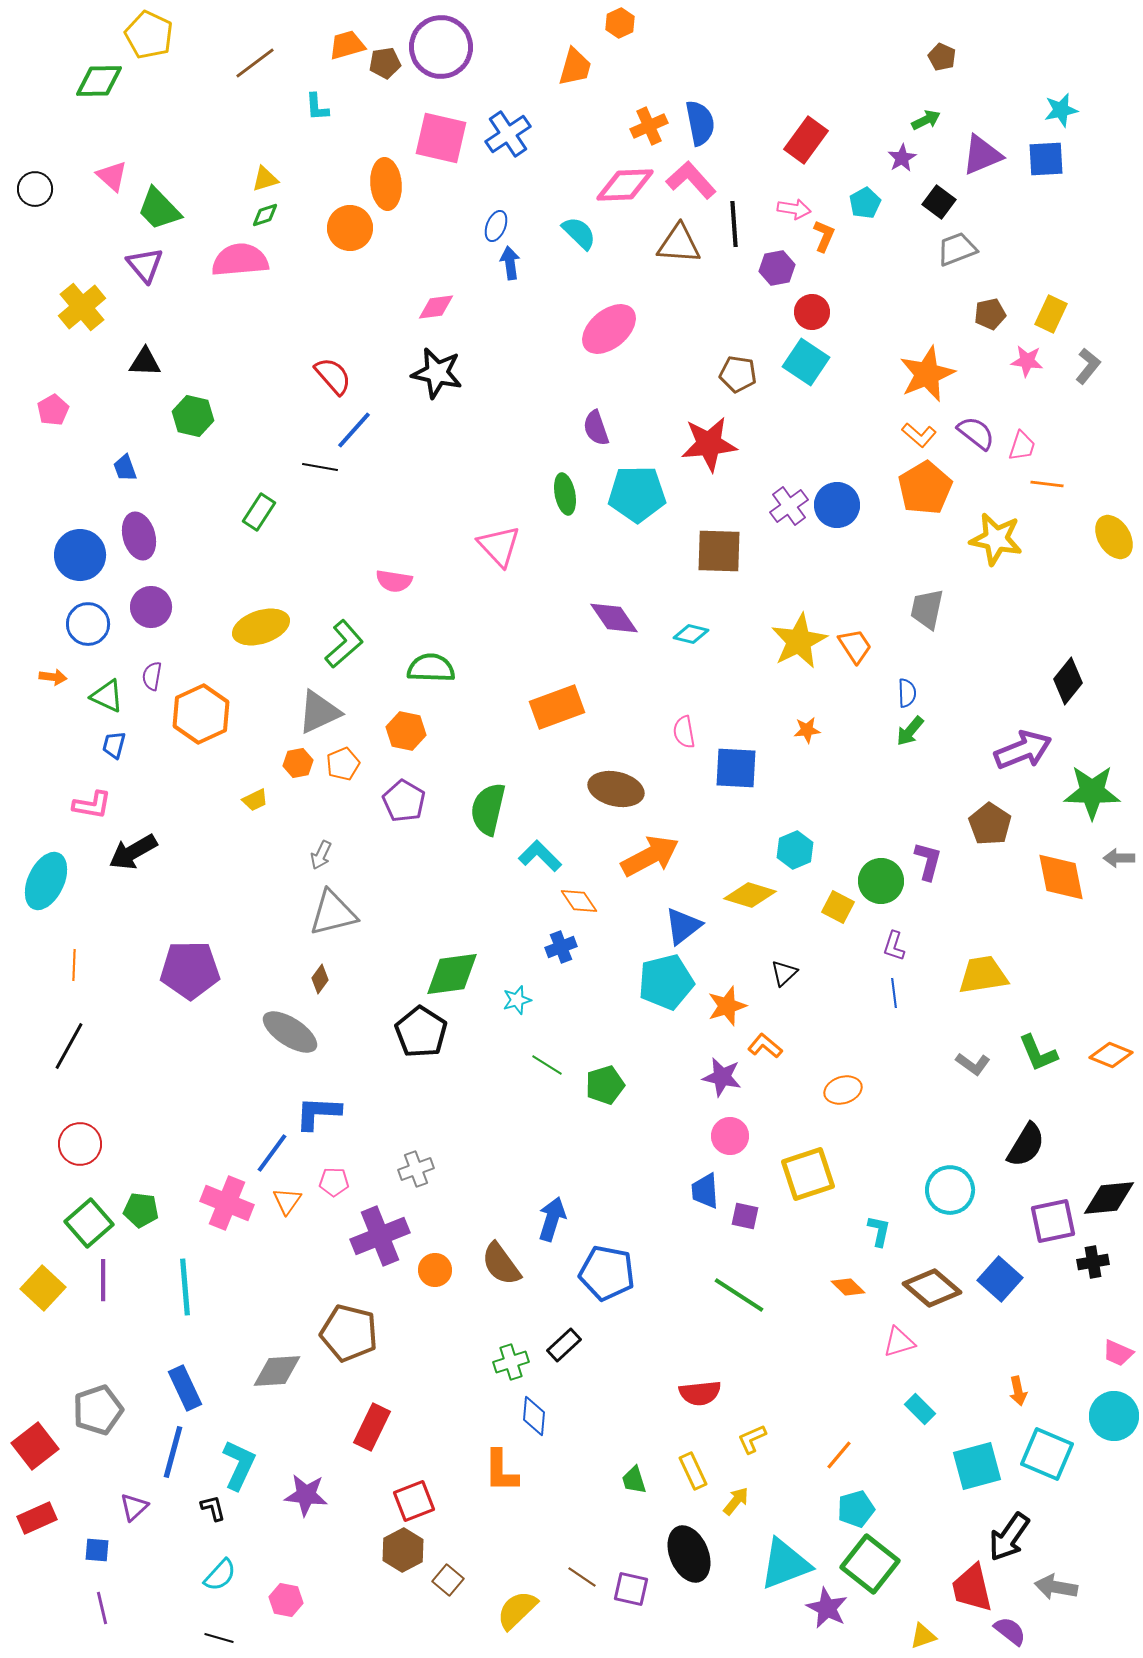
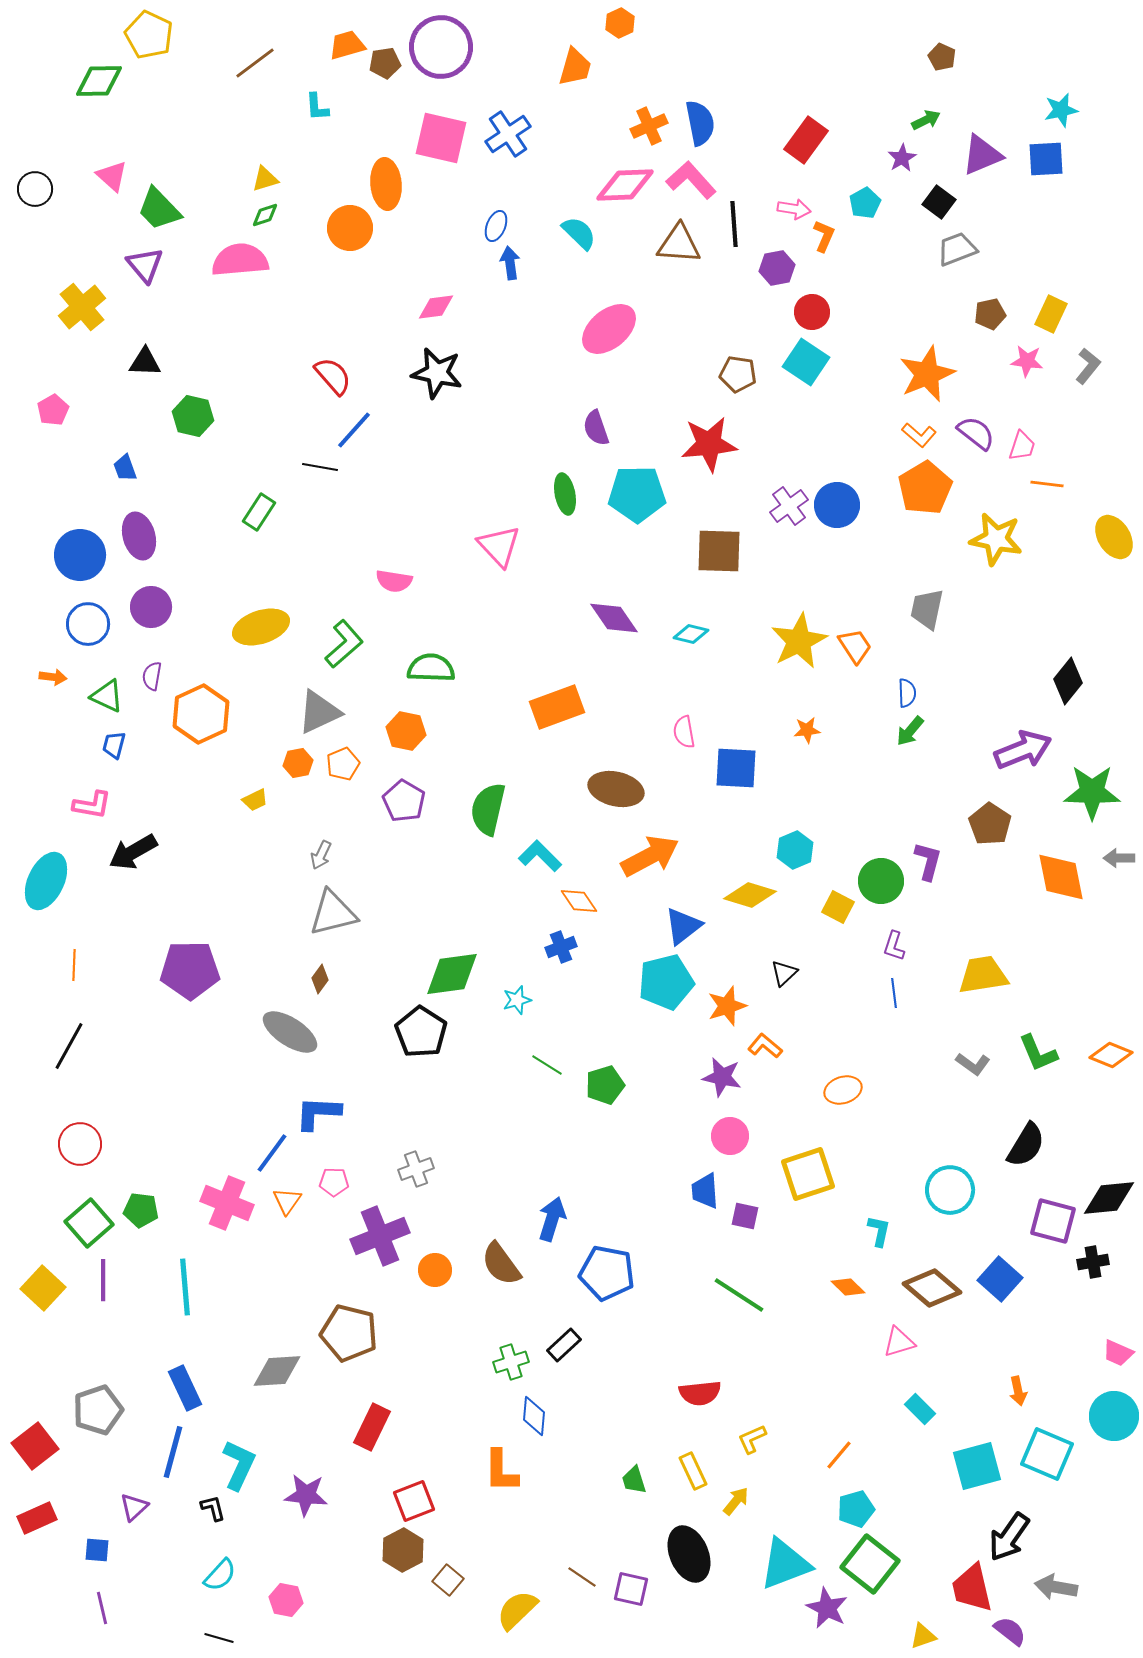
purple square at (1053, 1221): rotated 27 degrees clockwise
